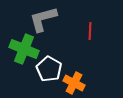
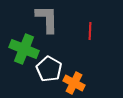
gray L-shape: moved 4 px right; rotated 104 degrees clockwise
